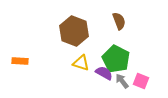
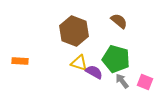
brown semicircle: rotated 30 degrees counterclockwise
green pentagon: rotated 12 degrees counterclockwise
yellow triangle: moved 2 px left
purple semicircle: moved 10 px left, 1 px up
pink square: moved 4 px right, 1 px down
